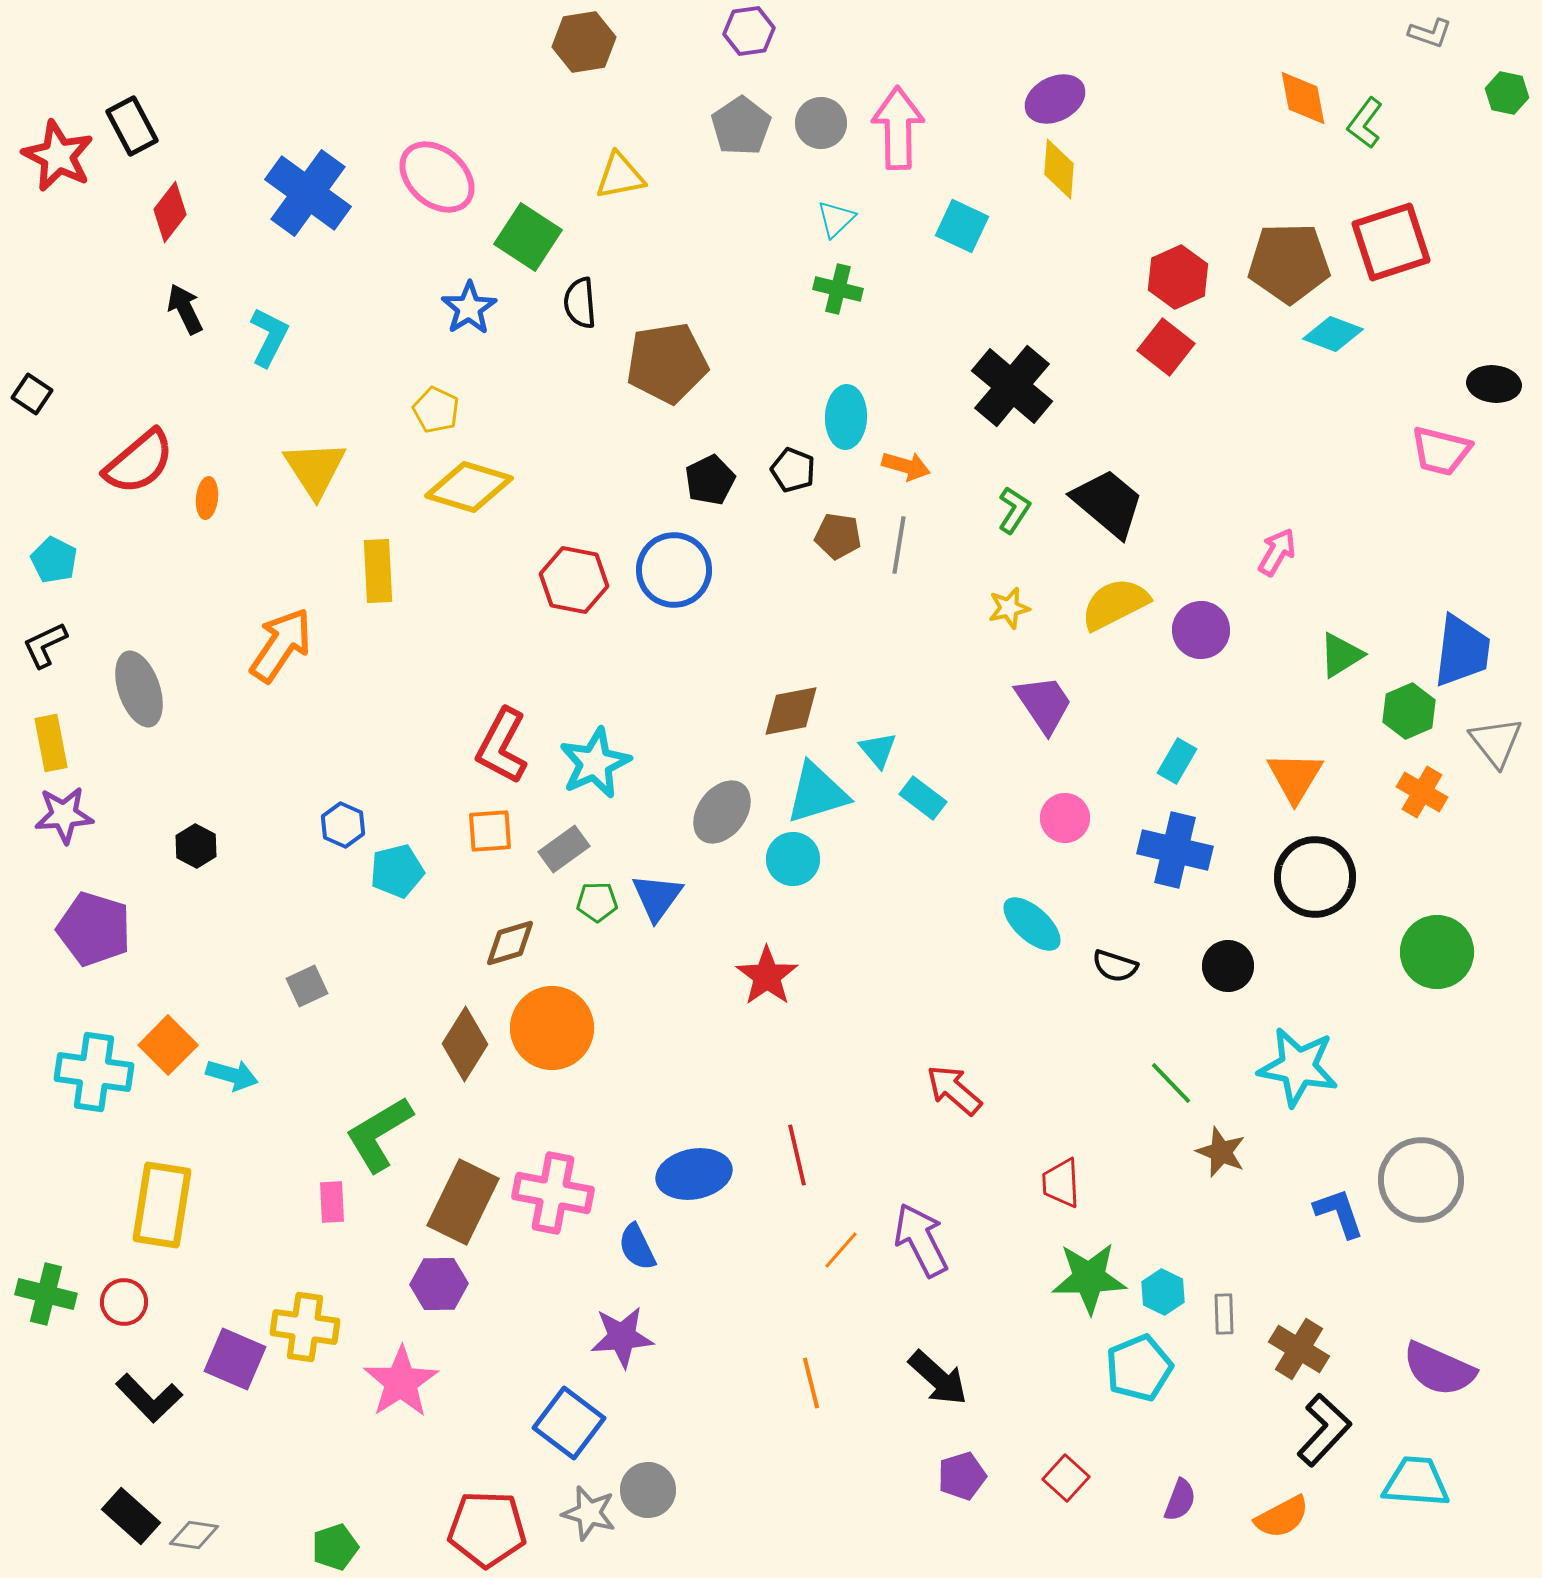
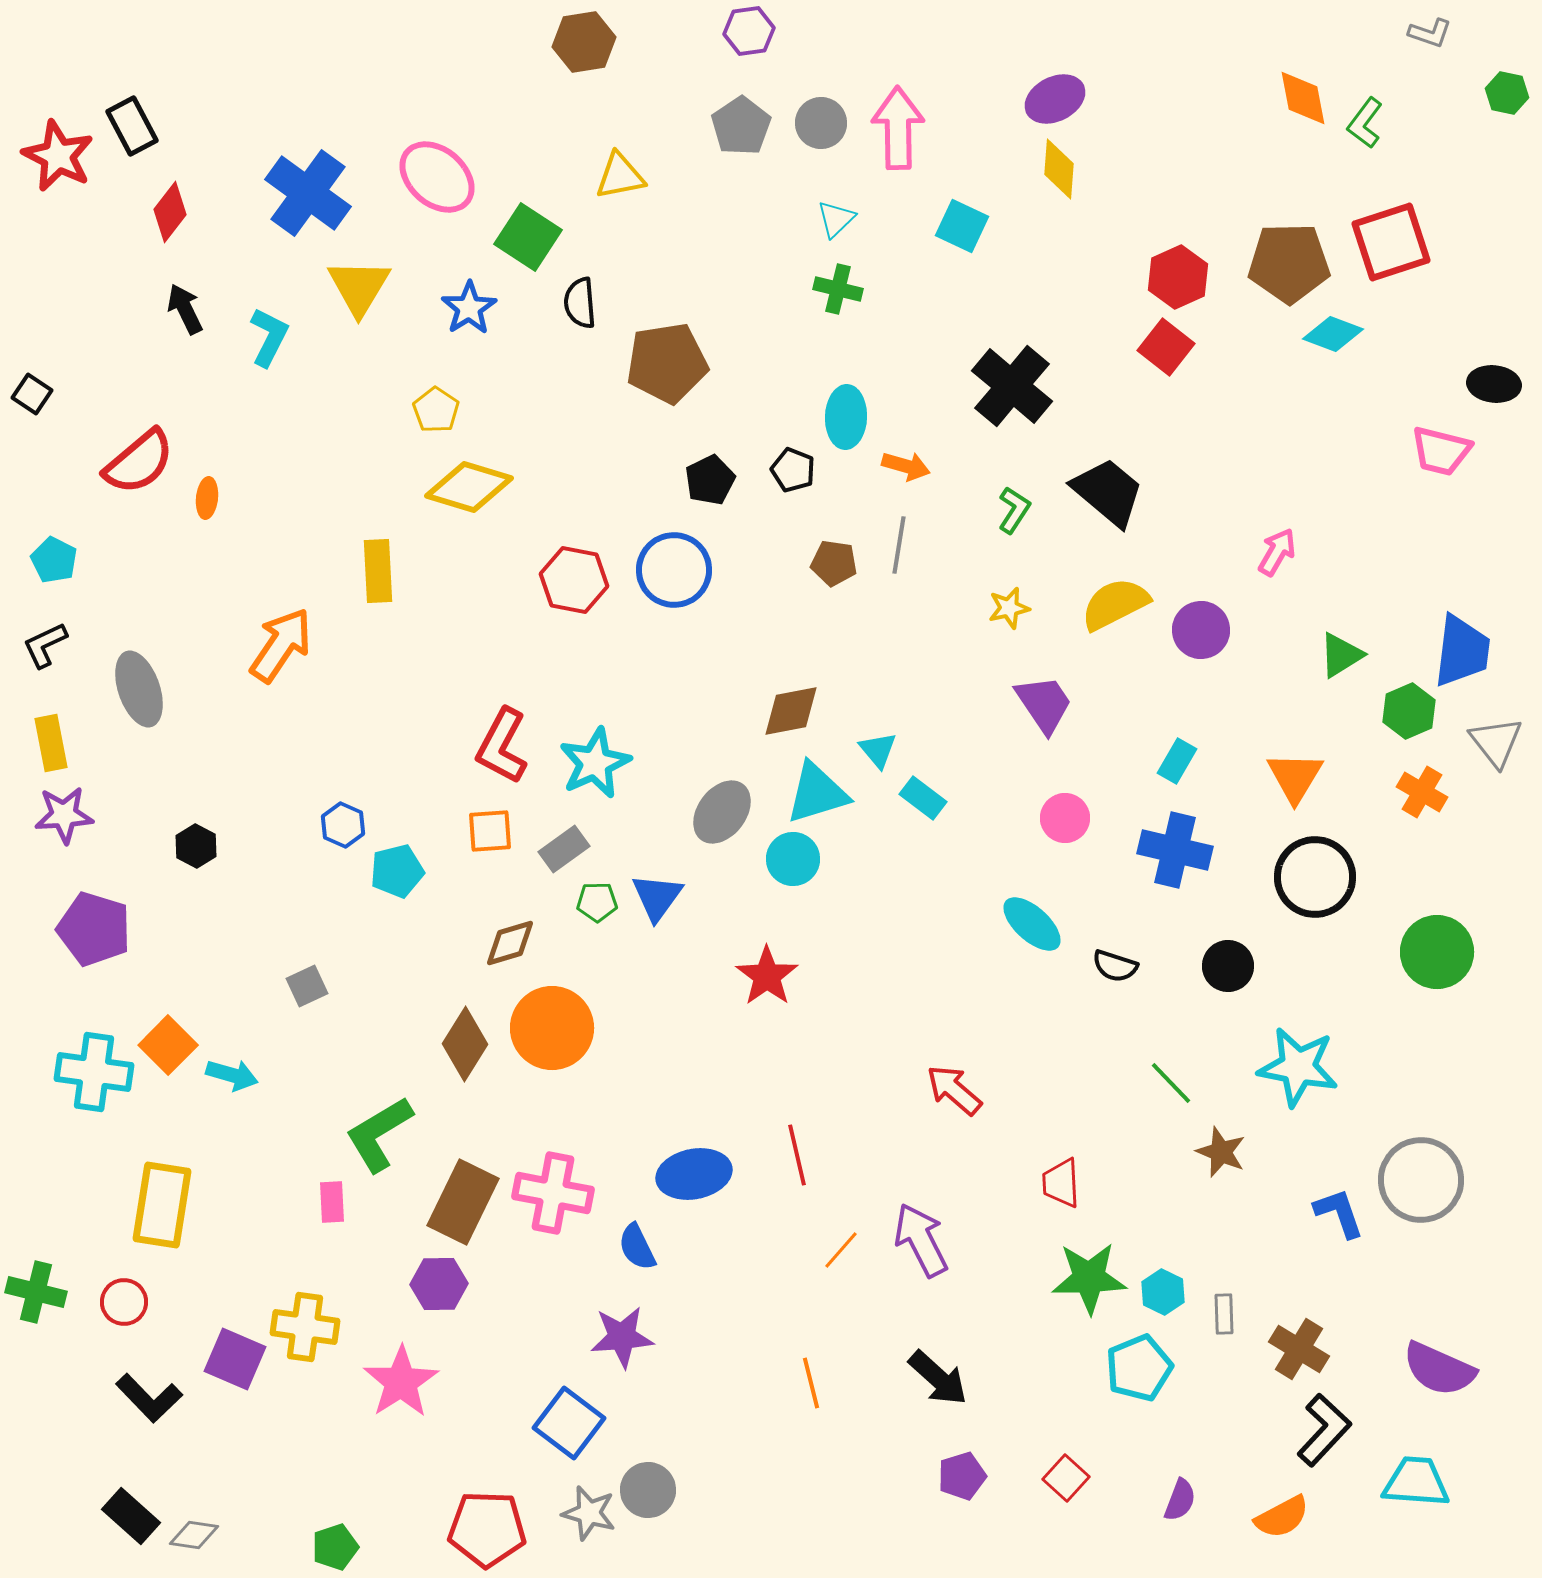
yellow pentagon at (436, 410): rotated 9 degrees clockwise
yellow triangle at (315, 469): moved 44 px right, 182 px up; rotated 4 degrees clockwise
black trapezoid at (1108, 503): moved 11 px up
brown pentagon at (838, 536): moved 4 px left, 27 px down
green cross at (46, 1294): moved 10 px left, 2 px up
